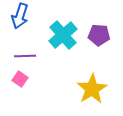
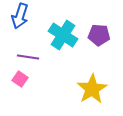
cyan cross: rotated 16 degrees counterclockwise
purple line: moved 3 px right, 1 px down; rotated 10 degrees clockwise
